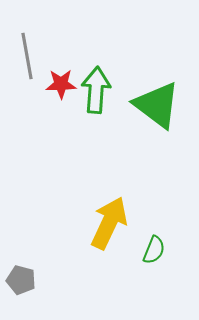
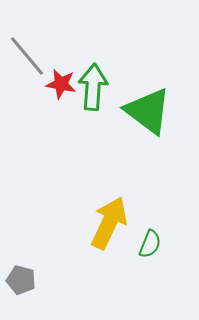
gray line: rotated 30 degrees counterclockwise
red star: rotated 12 degrees clockwise
green arrow: moved 3 px left, 3 px up
green triangle: moved 9 px left, 6 px down
green semicircle: moved 4 px left, 6 px up
